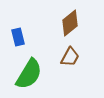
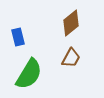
brown diamond: moved 1 px right
brown trapezoid: moved 1 px right, 1 px down
